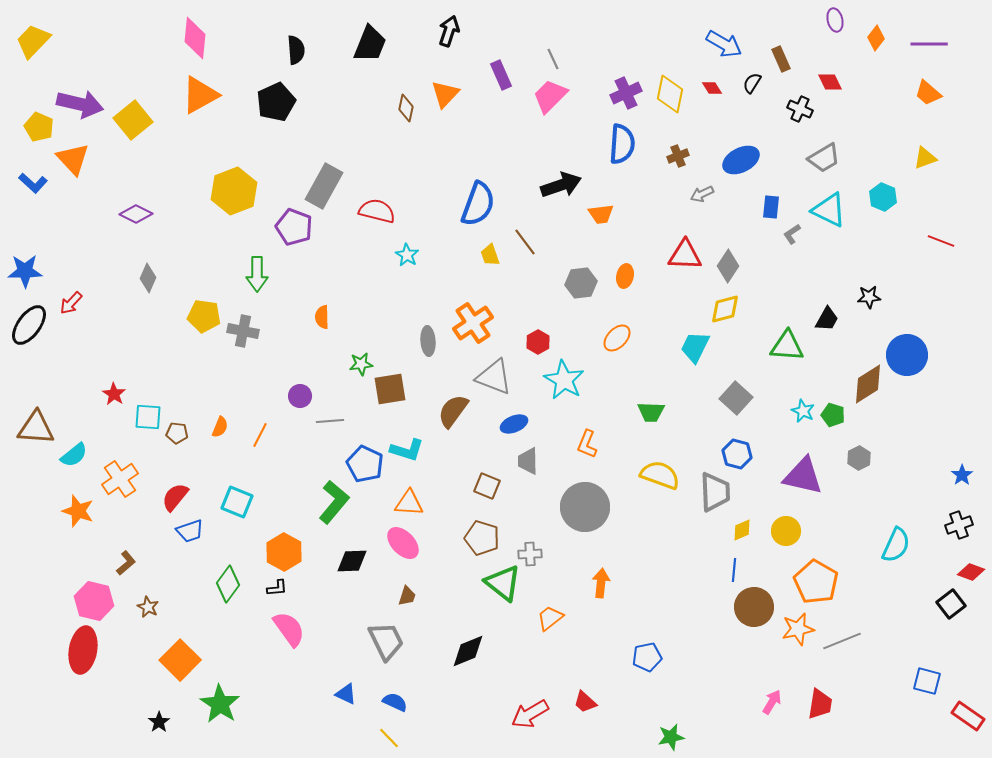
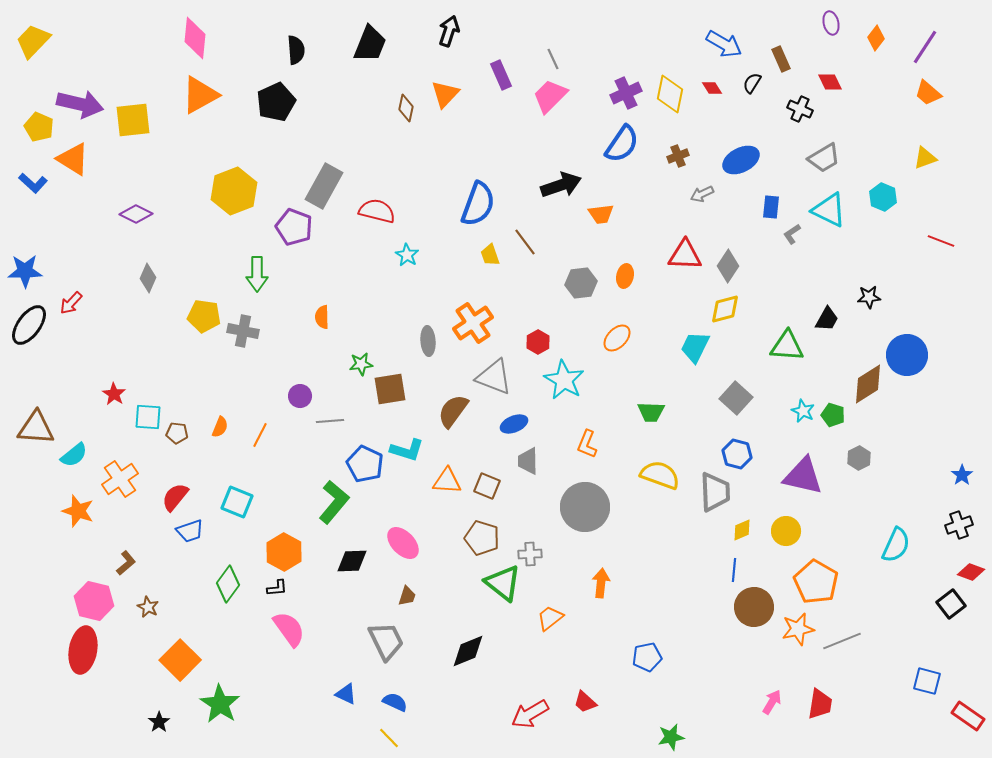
purple ellipse at (835, 20): moved 4 px left, 3 px down
purple line at (929, 44): moved 4 px left, 3 px down; rotated 57 degrees counterclockwise
yellow square at (133, 120): rotated 33 degrees clockwise
blue semicircle at (622, 144): rotated 30 degrees clockwise
orange triangle at (73, 159): rotated 15 degrees counterclockwise
orange triangle at (409, 503): moved 38 px right, 22 px up
